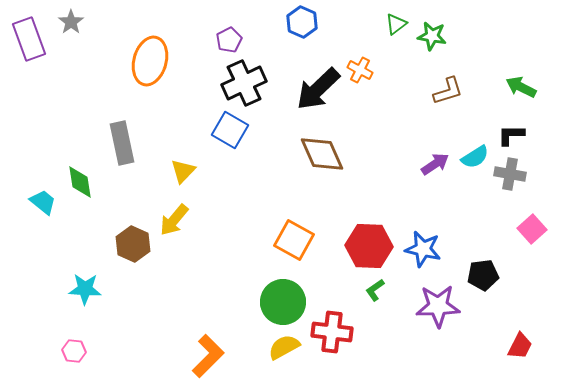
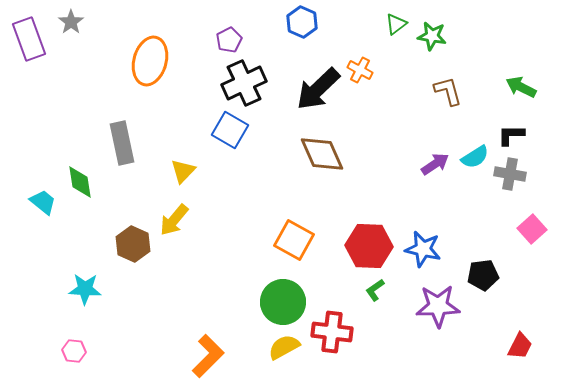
brown L-shape: rotated 88 degrees counterclockwise
